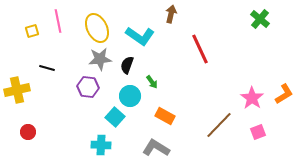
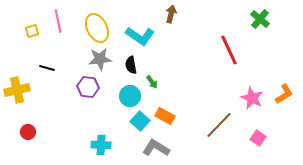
red line: moved 29 px right, 1 px down
black semicircle: moved 4 px right; rotated 30 degrees counterclockwise
pink star: rotated 10 degrees counterclockwise
cyan square: moved 25 px right, 4 px down
pink square: moved 6 px down; rotated 35 degrees counterclockwise
